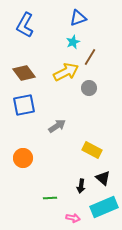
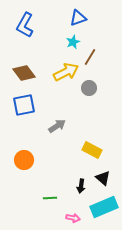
orange circle: moved 1 px right, 2 px down
